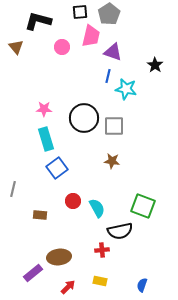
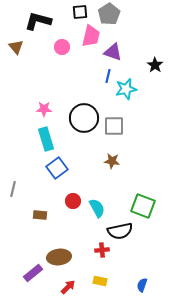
cyan star: rotated 25 degrees counterclockwise
